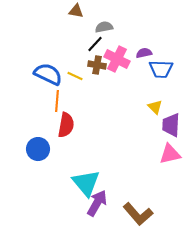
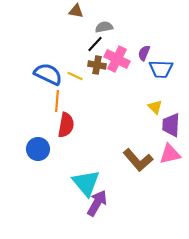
purple semicircle: rotated 56 degrees counterclockwise
brown L-shape: moved 54 px up
